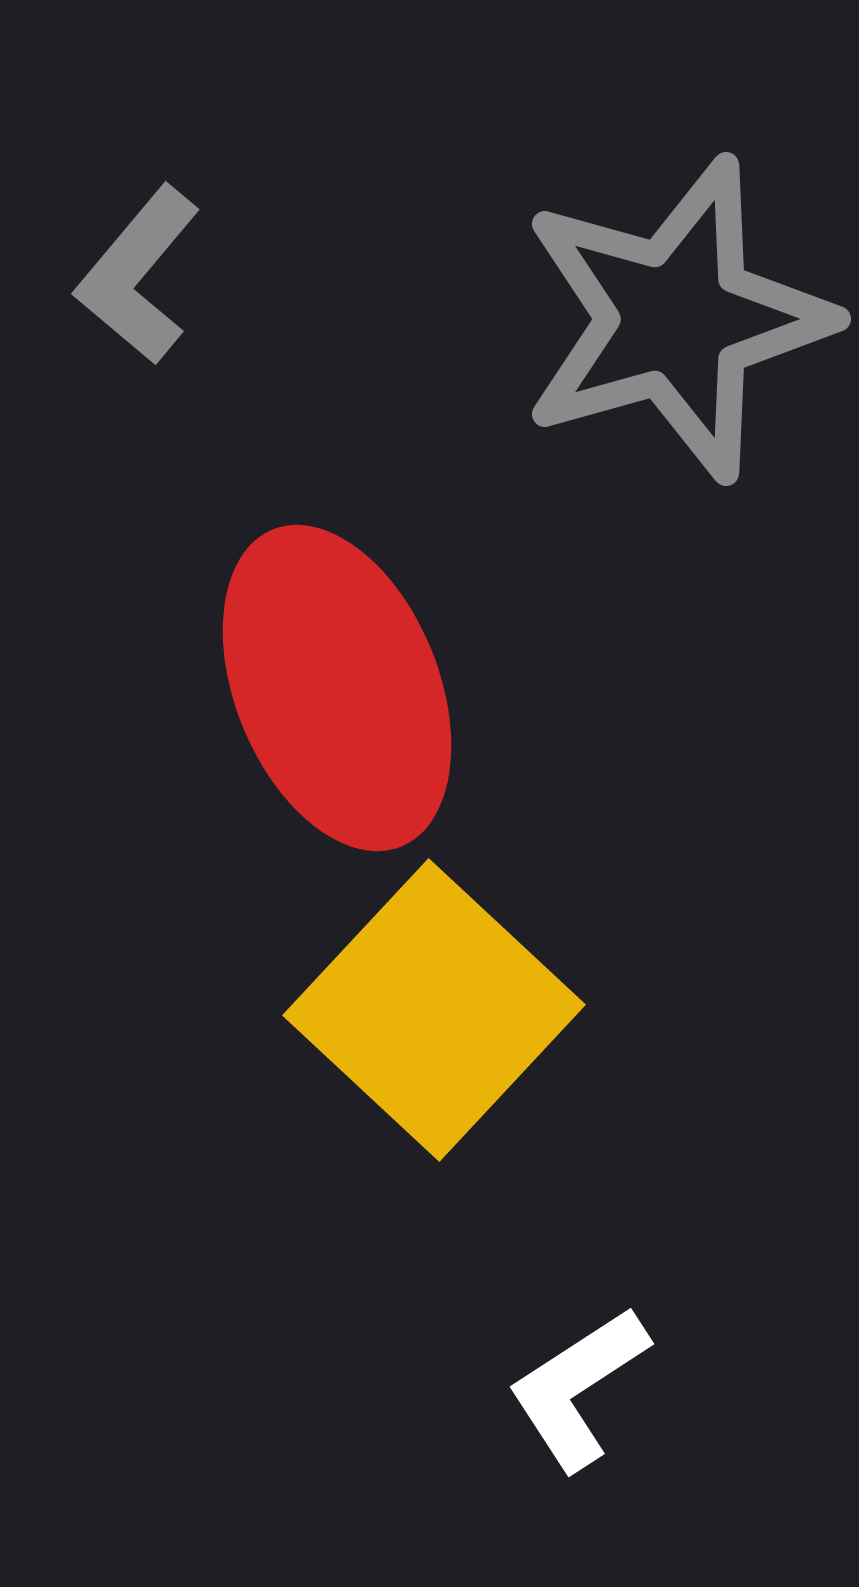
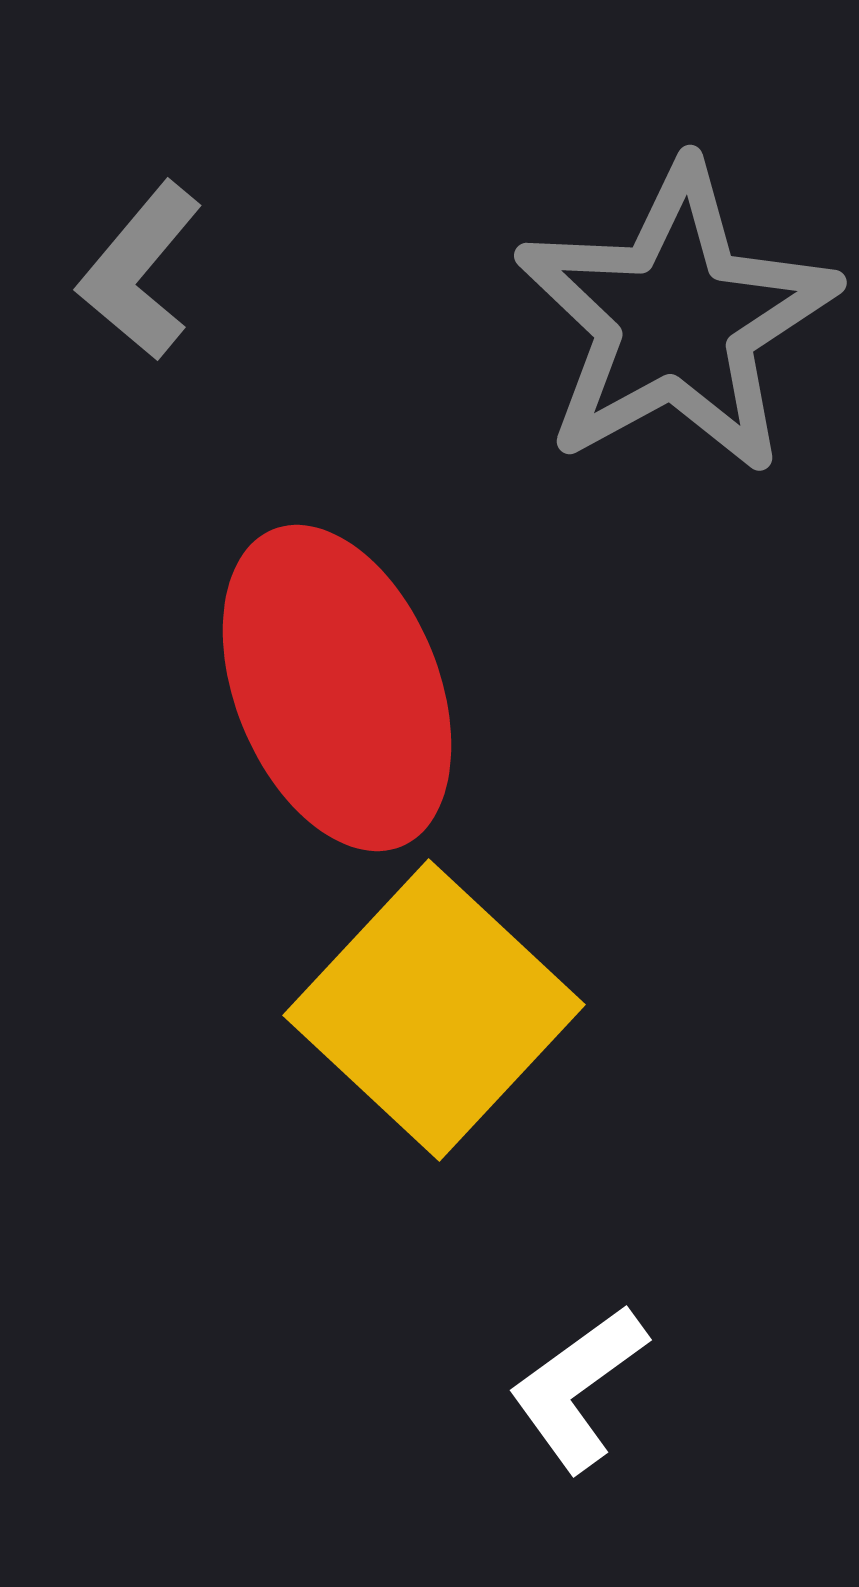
gray L-shape: moved 2 px right, 4 px up
gray star: rotated 13 degrees counterclockwise
white L-shape: rotated 3 degrees counterclockwise
